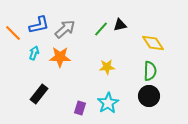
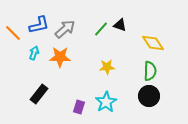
black triangle: rotated 32 degrees clockwise
cyan star: moved 2 px left, 1 px up
purple rectangle: moved 1 px left, 1 px up
